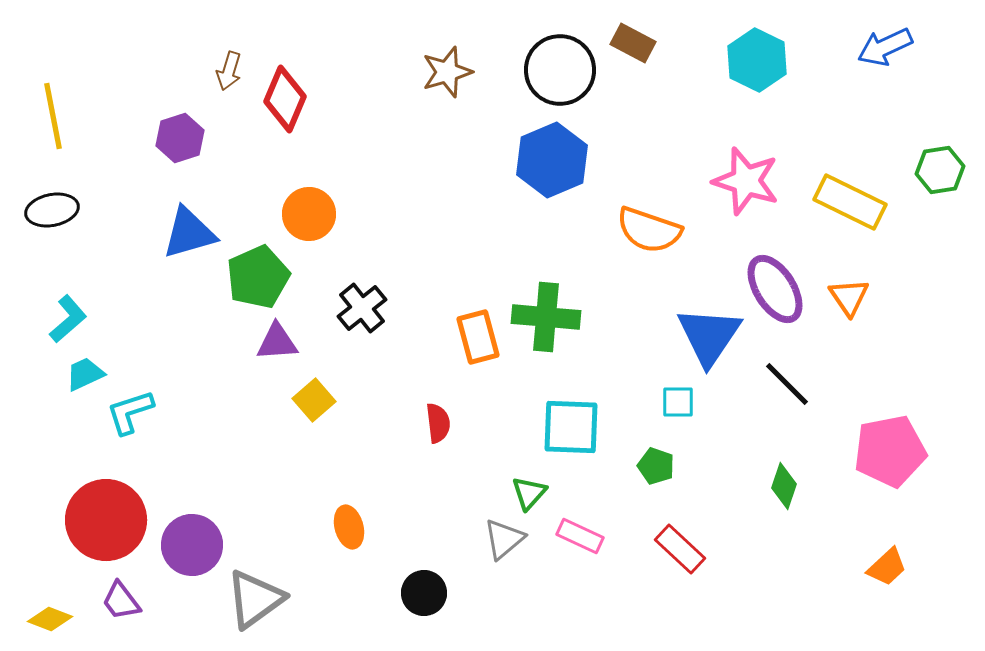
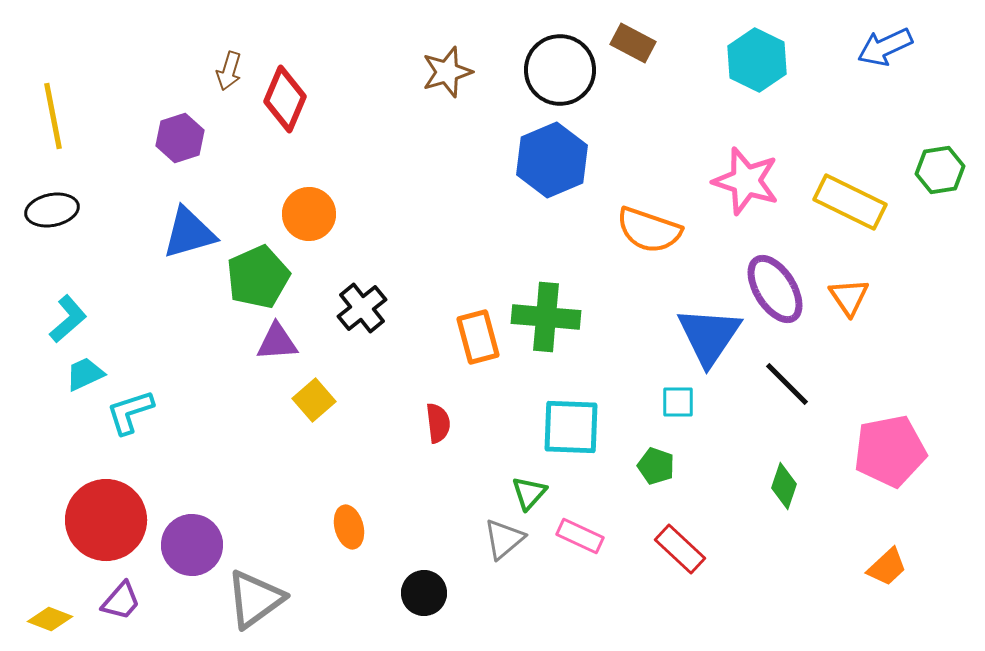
purple trapezoid at (121, 601): rotated 102 degrees counterclockwise
